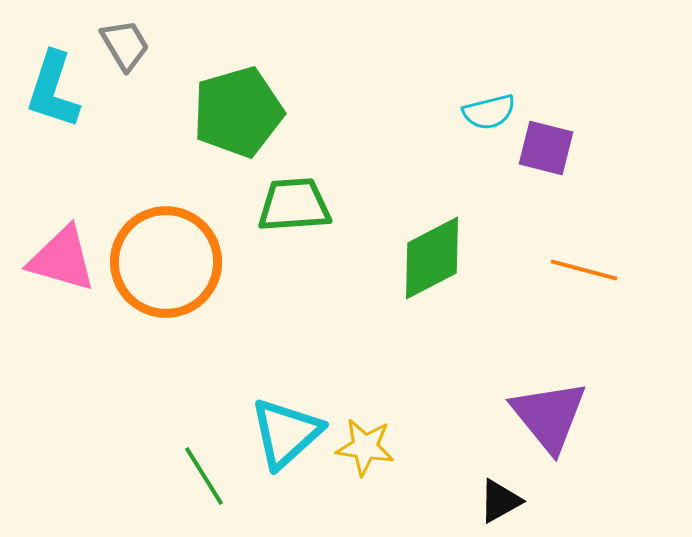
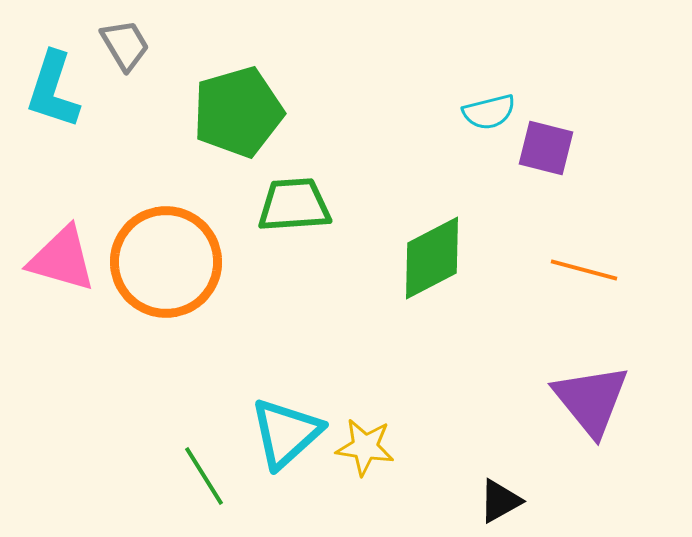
purple triangle: moved 42 px right, 16 px up
